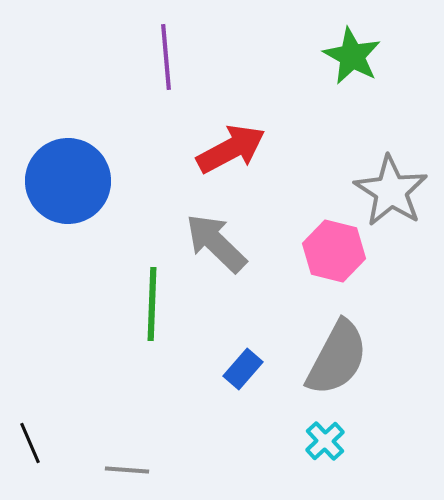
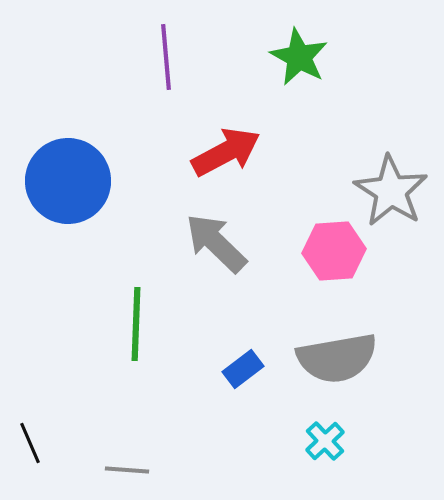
green star: moved 53 px left, 1 px down
red arrow: moved 5 px left, 3 px down
pink hexagon: rotated 18 degrees counterclockwise
green line: moved 16 px left, 20 px down
gray semicircle: rotated 52 degrees clockwise
blue rectangle: rotated 12 degrees clockwise
